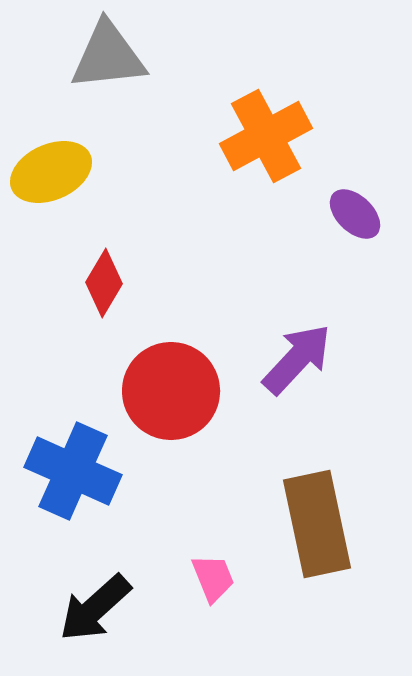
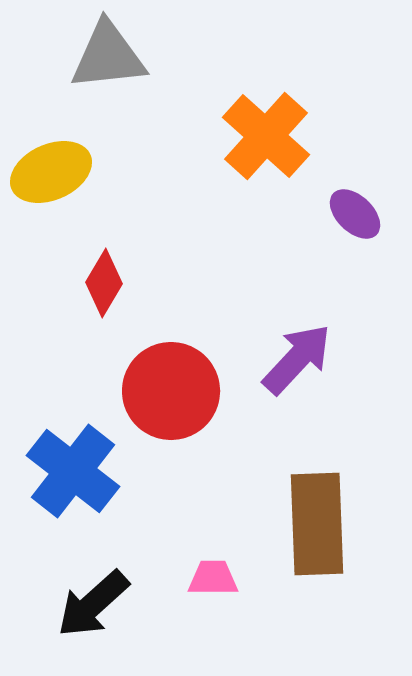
orange cross: rotated 20 degrees counterclockwise
blue cross: rotated 14 degrees clockwise
brown rectangle: rotated 10 degrees clockwise
pink trapezoid: rotated 68 degrees counterclockwise
black arrow: moved 2 px left, 4 px up
